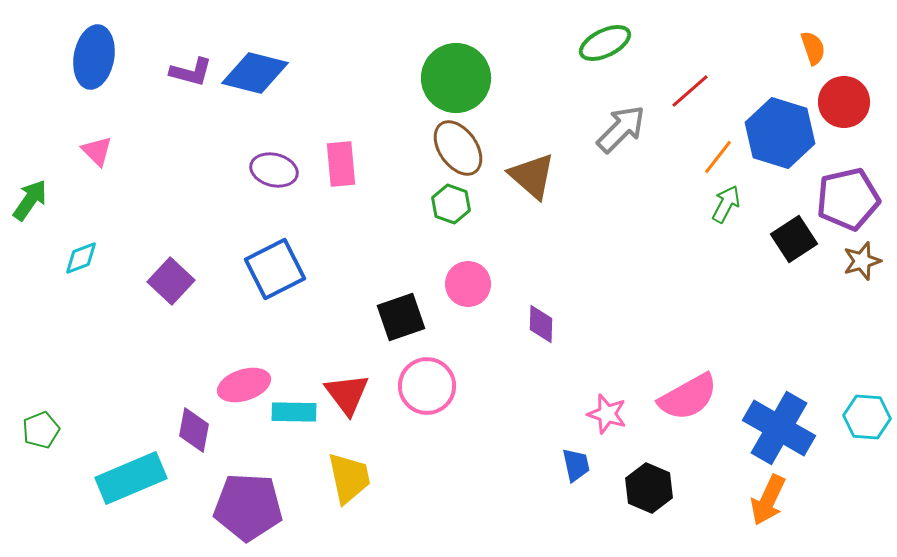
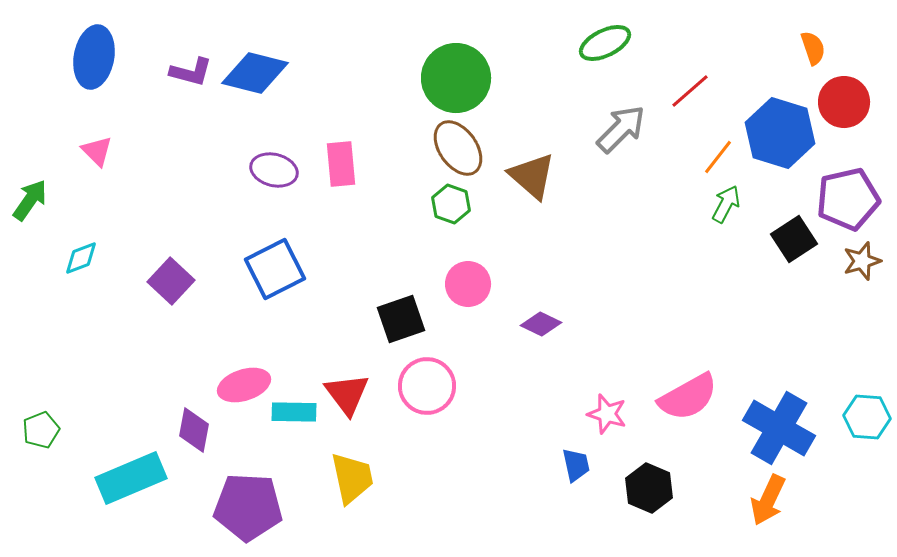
black square at (401, 317): moved 2 px down
purple diamond at (541, 324): rotated 66 degrees counterclockwise
yellow trapezoid at (349, 478): moved 3 px right
